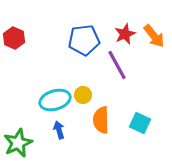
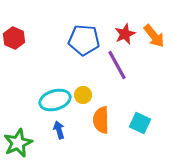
blue pentagon: rotated 12 degrees clockwise
